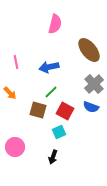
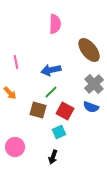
pink semicircle: rotated 12 degrees counterclockwise
blue arrow: moved 2 px right, 3 px down
